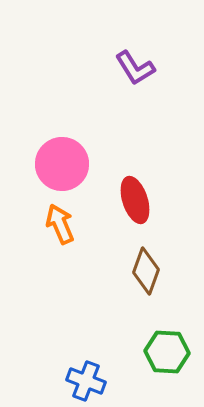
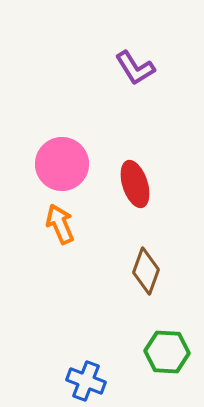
red ellipse: moved 16 px up
